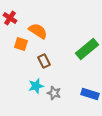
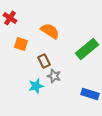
orange semicircle: moved 12 px right
gray star: moved 17 px up
